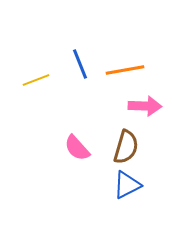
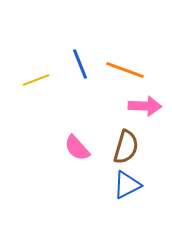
orange line: rotated 30 degrees clockwise
